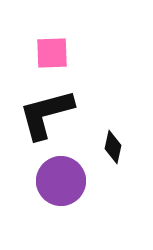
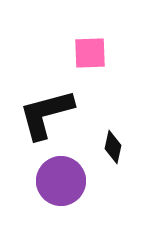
pink square: moved 38 px right
